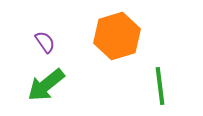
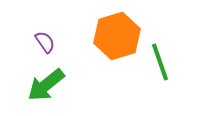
green line: moved 24 px up; rotated 12 degrees counterclockwise
